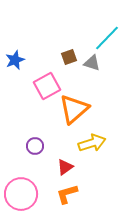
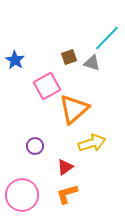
blue star: rotated 18 degrees counterclockwise
pink circle: moved 1 px right, 1 px down
